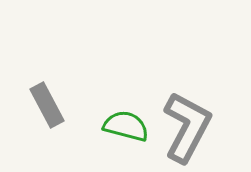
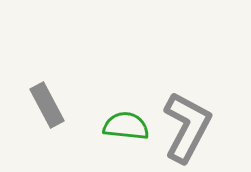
green semicircle: rotated 9 degrees counterclockwise
